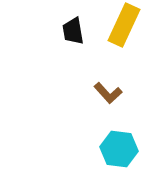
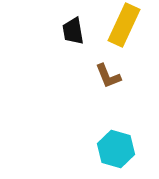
brown L-shape: moved 17 px up; rotated 20 degrees clockwise
cyan hexagon: moved 3 px left; rotated 9 degrees clockwise
